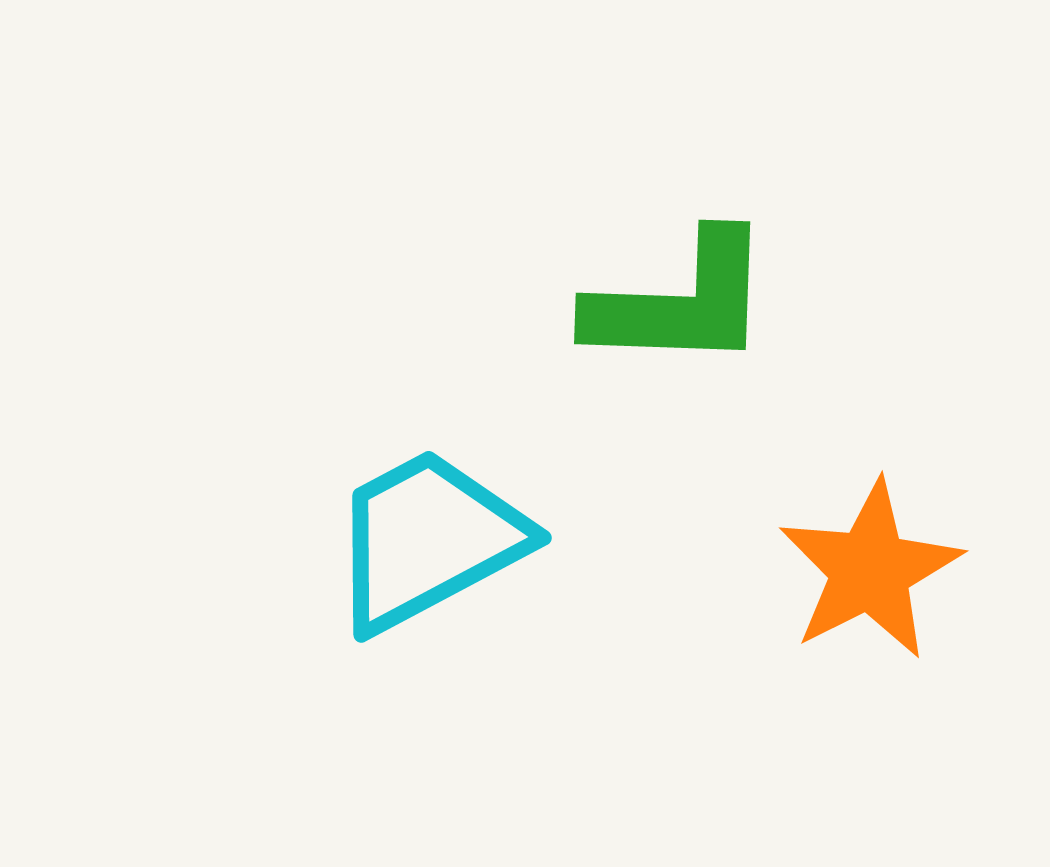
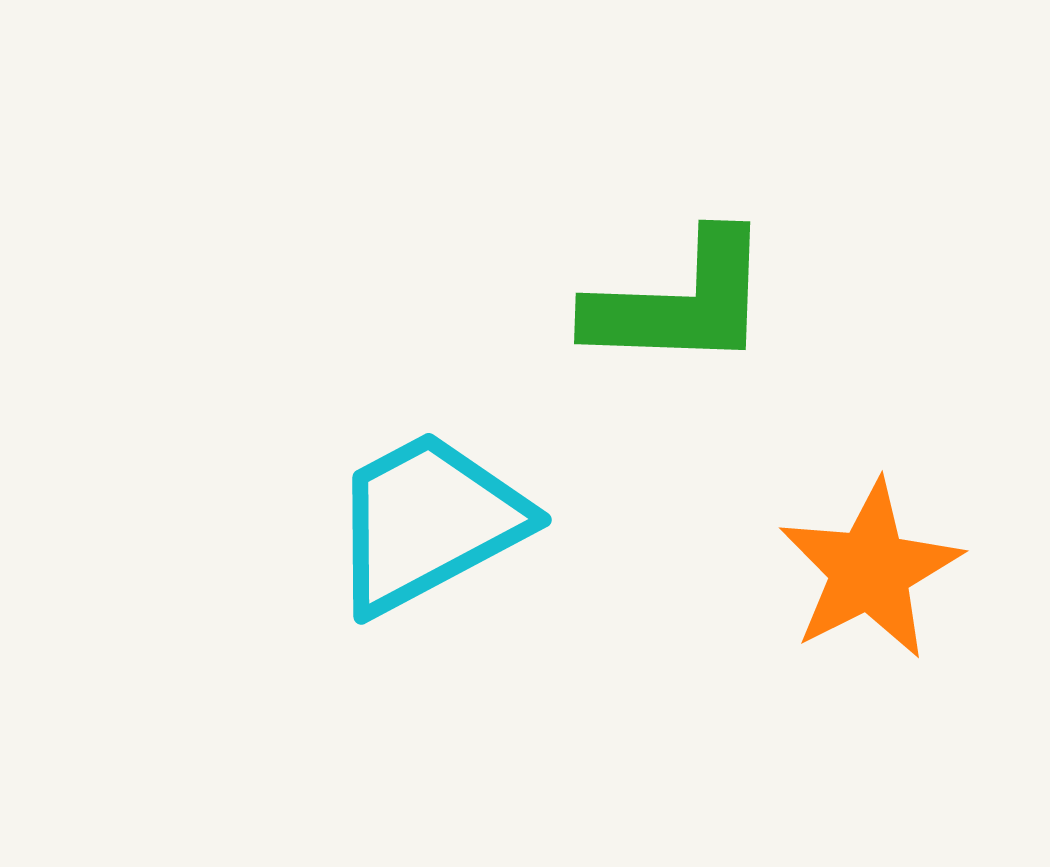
cyan trapezoid: moved 18 px up
